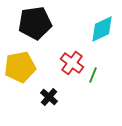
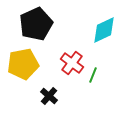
black pentagon: moved 1 px right, 1 px down; rotated 16 degrees counterclockwise
cyan diamond: moved 2 px right, 1 px down
yellow pentagon: moved 3 px right, 3 px up
black cross: moved 1 px up
